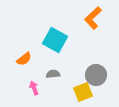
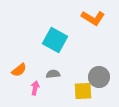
orange L-shape: rotated 105 degrees counterclockwise
orange semicircle: moved 5 px left, 11 px down
gray circle: moved 3 px right, 2 px down
pink arrow: moved 1 px right; rotated 32 degrees clockwise
yellow square: moved 1 px up; rotated 18 degrees clockwise
